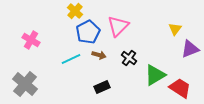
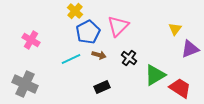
gray cross: rotated 15 degrees counterclockwise
